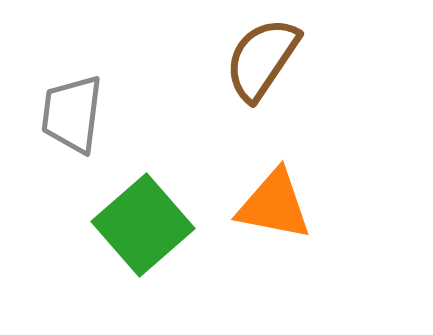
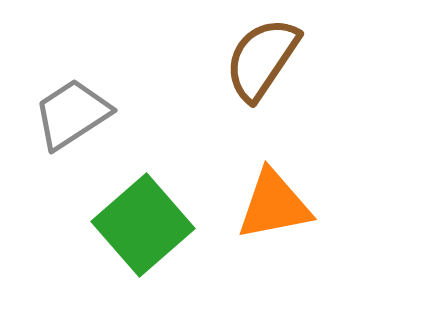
gray trapezoid: rotated 50 degrees clockwise
orange triangle: rotated 22 degrees counterclockwise
